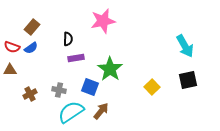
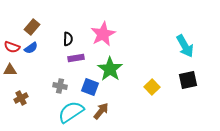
pink star: moved 13 px down; rotated 15 degrees counterclockwise
gray cross: moved 1 px right, 4 px up
brown cross: moved 9 px left, 4 px down
